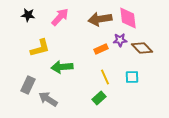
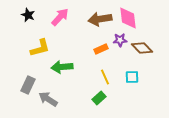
black star: rotated 16 degrees clockwise
